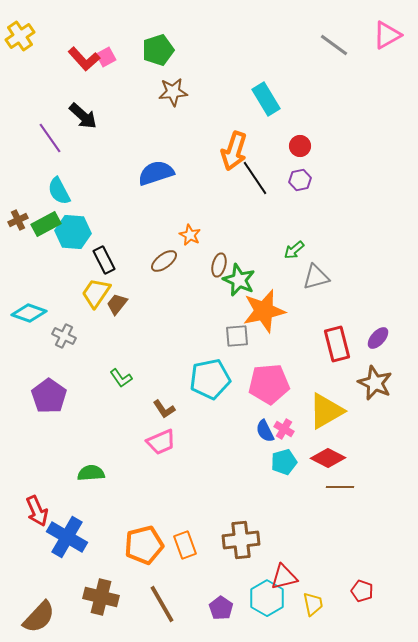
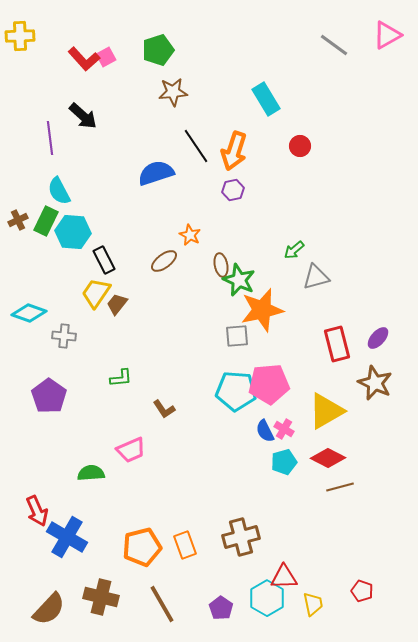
yellow cross at (20, 36): rotated 32 degrees clockwise
purple line at (50, 138): rotated 28 degrees clockwise
black line at (255, 178): moved 59 px left, 32 px up
purple hexagon at (300, 180): moved 67 px left, 10 px down
green rectangle at (46, 224): moved 3 px up; rotated 36 degrees counterclockwise
brown ellipse at (219, 265): moved 2 px right; rotated 25 degrees counterclockwise
orange star at (264, 311): moved 2 px left, 1 px up
gray cross at (64, 336): rotated 20 degrees counterclockwise
green L-shape at (121, 378): rotated 60 degrees counterclockwise
cyan pentagon at (210, 379): moved 26 px right, 12 px down; rotated 15 degrees clockwise
pink trapezoid at (161, 442): moved 30 px left, 8 px down
brown line at (340, 487): rotated 16 degrees counterclockwise
brown cross at (241, 540): moved 3 px up; rotated 9 degrees counterclockwise
orange pentagon at (144, 545): moved 2 px left, 2 px down
red triangle at (284, 577): rotated 12 degrees clockwise
brown semicircle at (39, 617): moved 10 px right, 8 px up
